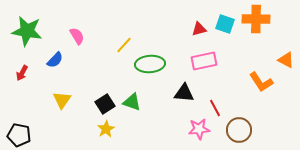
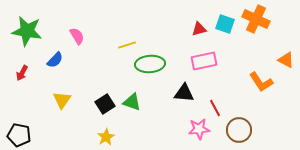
orange cross: rotated 24 degrees clockwise
yellow line: moved 3 px right; rotated 30 degrees clockwise
yellow star: moved 8 px down
